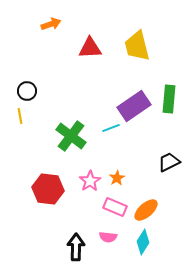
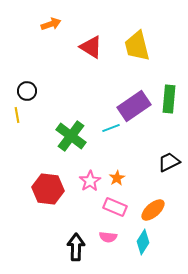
red triangle: moved 1 px right, 1 px up; rotated 35 degrees clockwise
yellow line: moved 3 px left, 1 px up
orange ellipse: moved 7 px right
